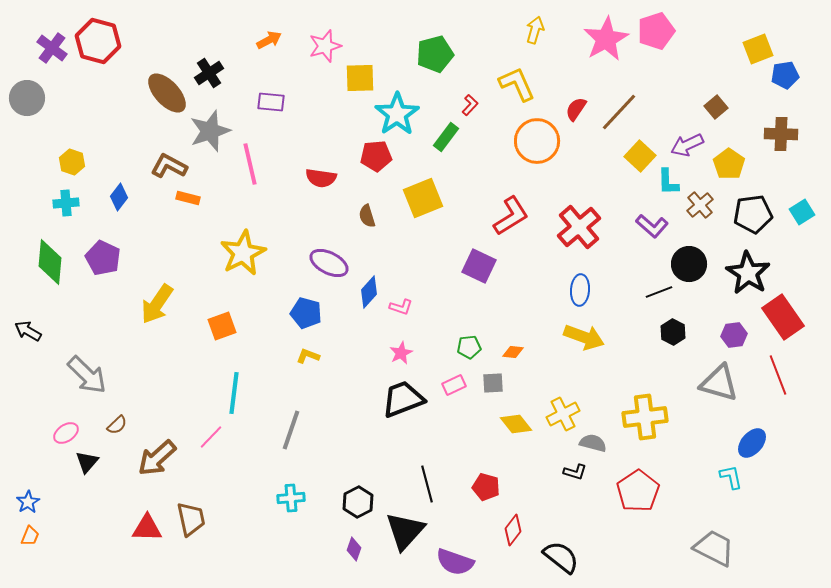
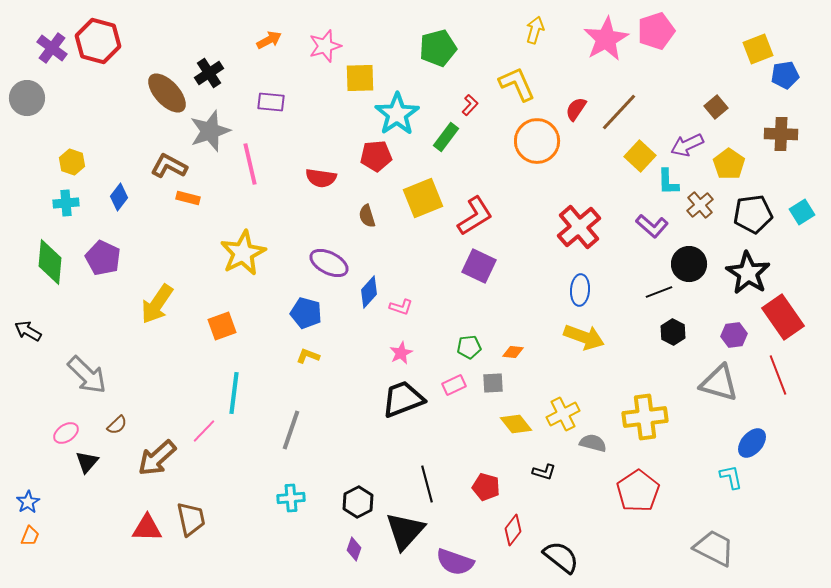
green pentagon at (435, 54): moved 3 px right, 6 px up
red L-shape at (511, 216): moved 36 px left
pink line at (211, 437): moved 7 px left, 6 px up
black L-shape at (575, 472): moved 31 px left
